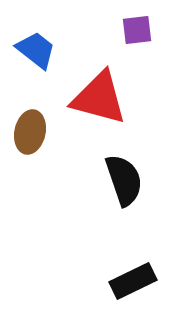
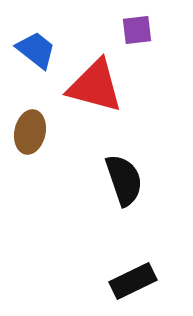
red triangle: moved 4 px left, 12 px up
